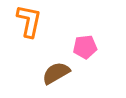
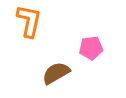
pink pentagon: moved 6 px right, 1 px down
